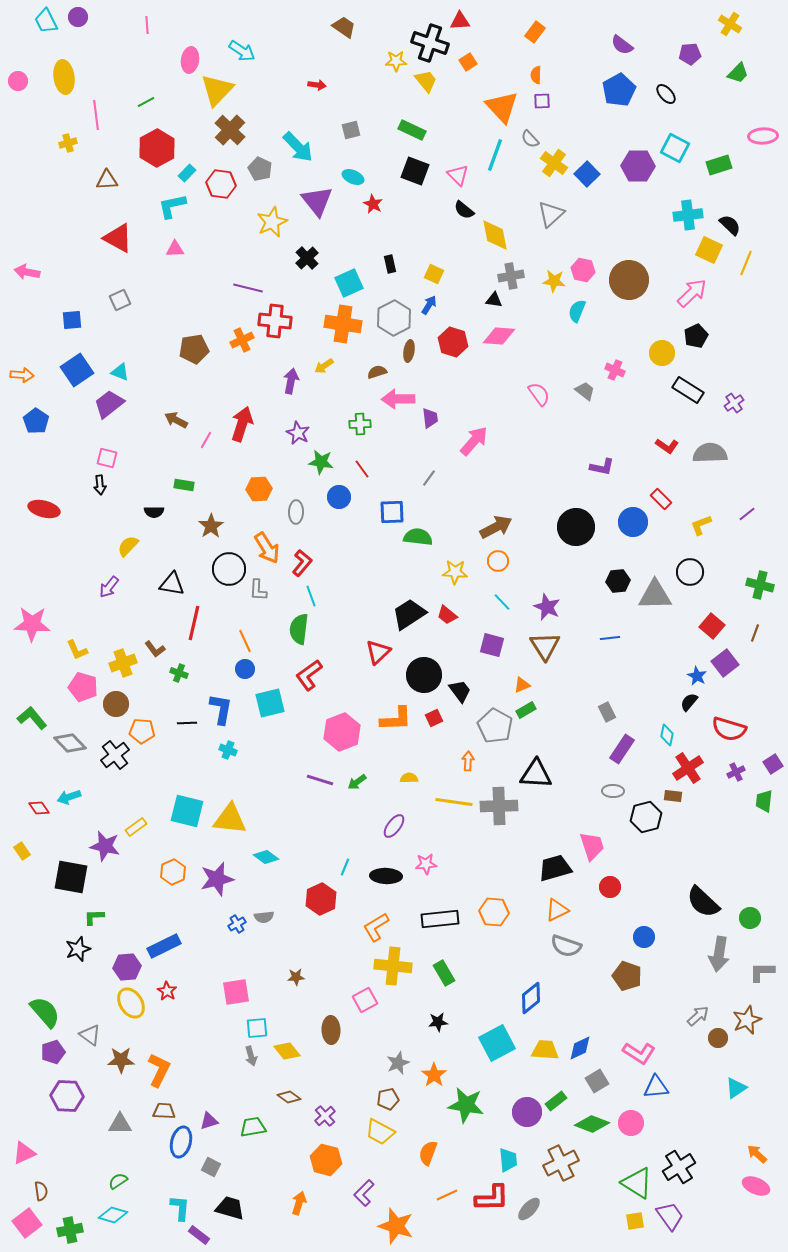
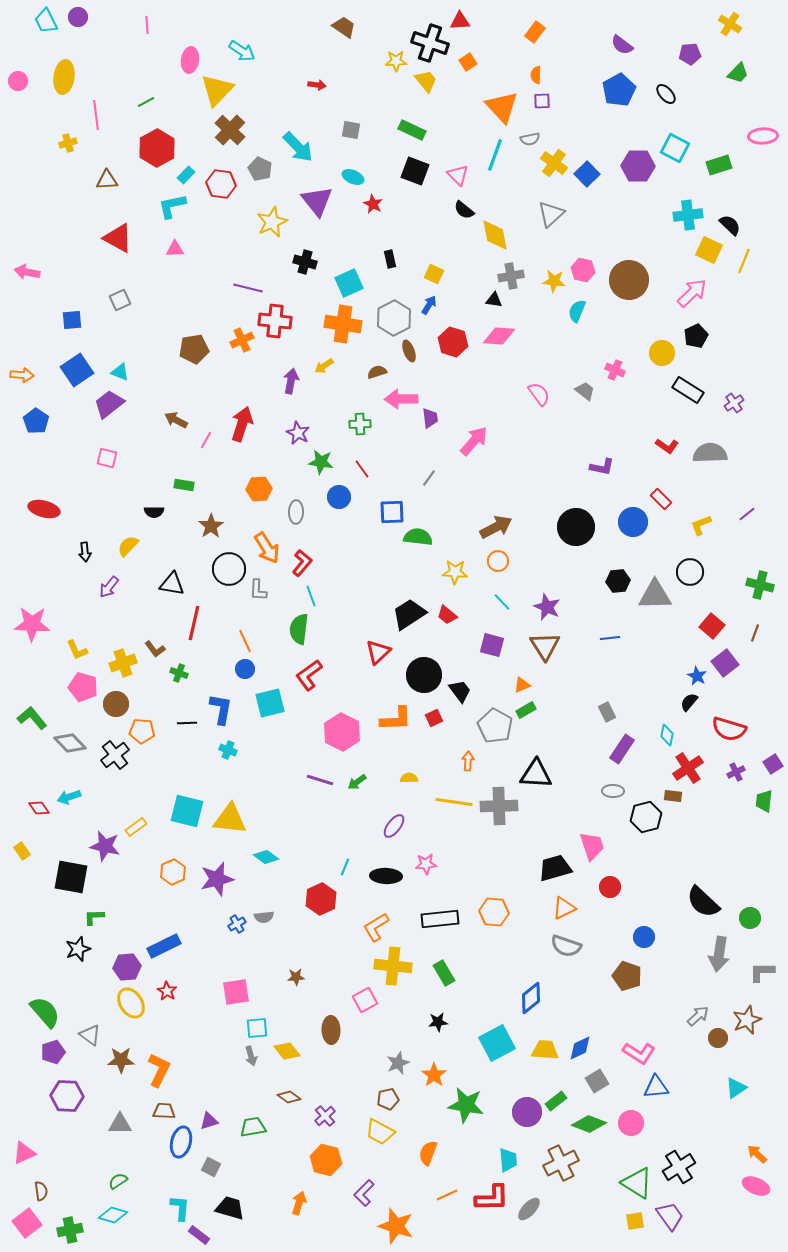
yellow ellipse at (64, 77): rotated 16 degrees clockwise
gray square at (351, 130): rotated 24 degrees clockwise
gray semicircle at (530, 139): rotated 60 degrees counterclockwise
cyan rectangle at (187, 173): moved 1 px left, 2 px down
black cross at (307, 258): moved 2 px left, 4 px down; rotated 30 degrees counterclockwise
yellow line at (746, 263): moved 2 px left, 2 px up
black rectangle at (390, 264): moved 5 px up
brown ellipse at (409, 351): rotated 30 degrees counterclockwise
pink arrow at (398, 399): moved 3 px right
black arrow at (100, 485): moved 15 px left, 67 px down
pink hexagon at (342, 732): rotated 12 degrees counterclockwise
orange triangle at (557, 910): moved 7 px right, 2 px up
green diamond at (592, 1124): moved 3 px left
